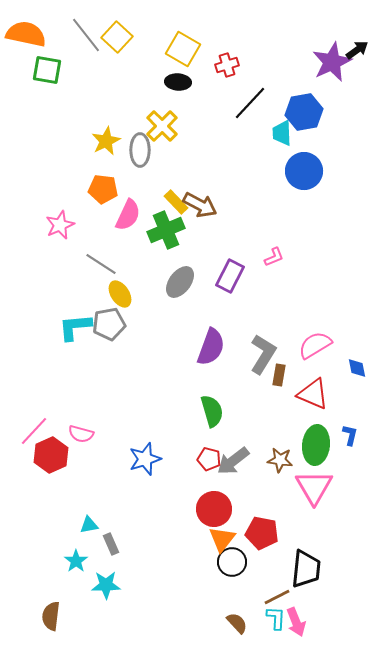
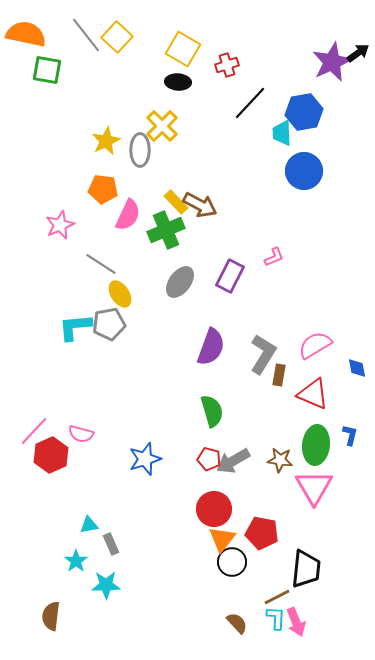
black arrow at (357, 50): moved 1 px right, 3 px down
gray arrow at (233, 461): rotated 8 degrees clockwise
